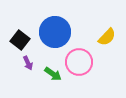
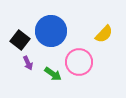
blue circle: moved 4 px left, 1 px up
yellow semicircle: moved 3 px left, 3 px up
